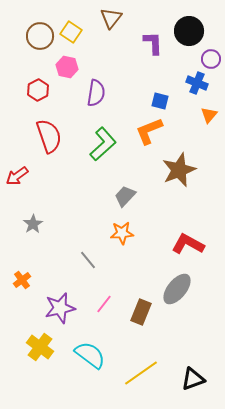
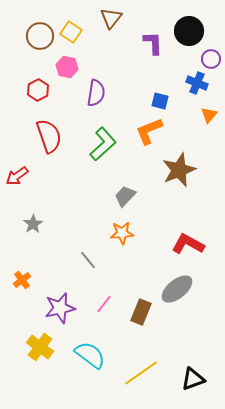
gray ellipse: rotated 12 degrees clockwise
